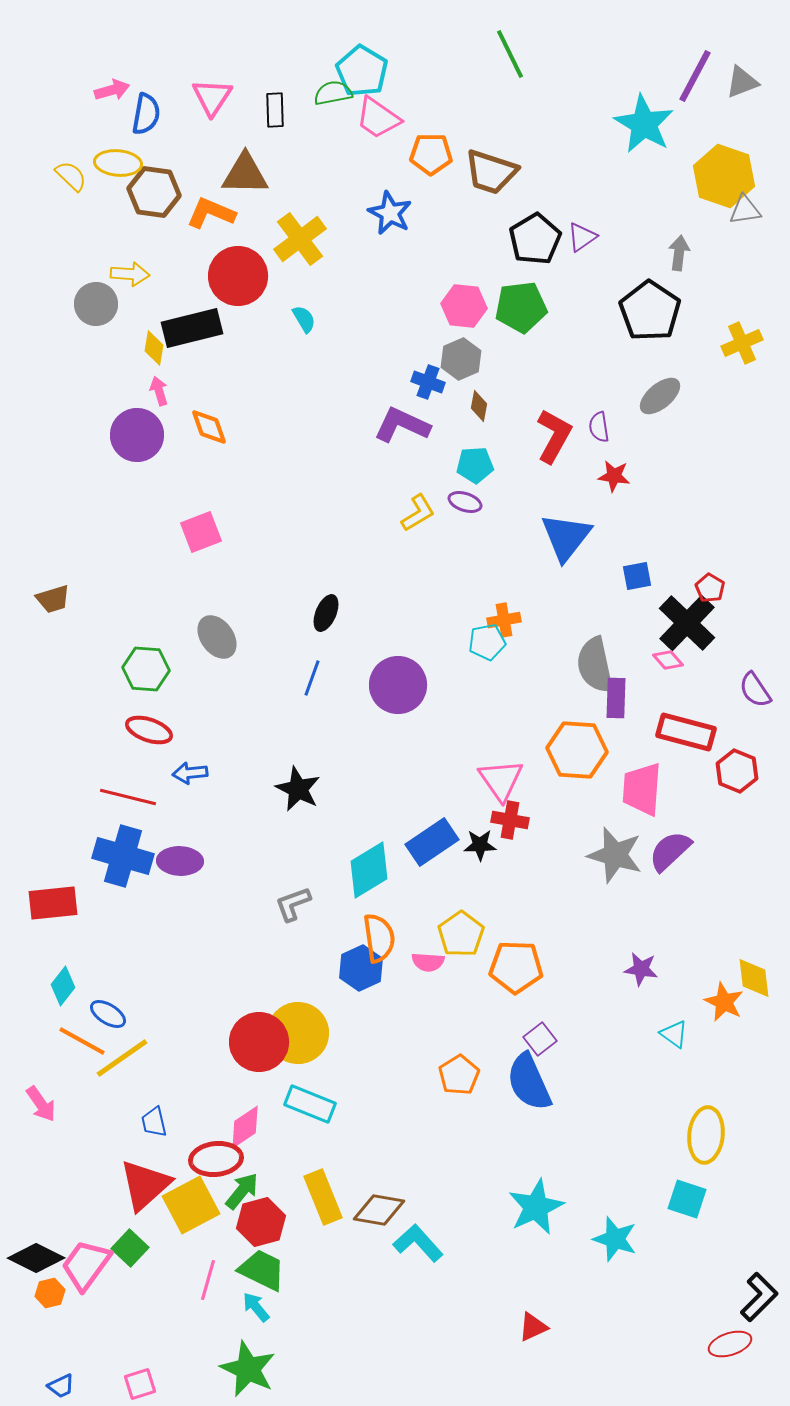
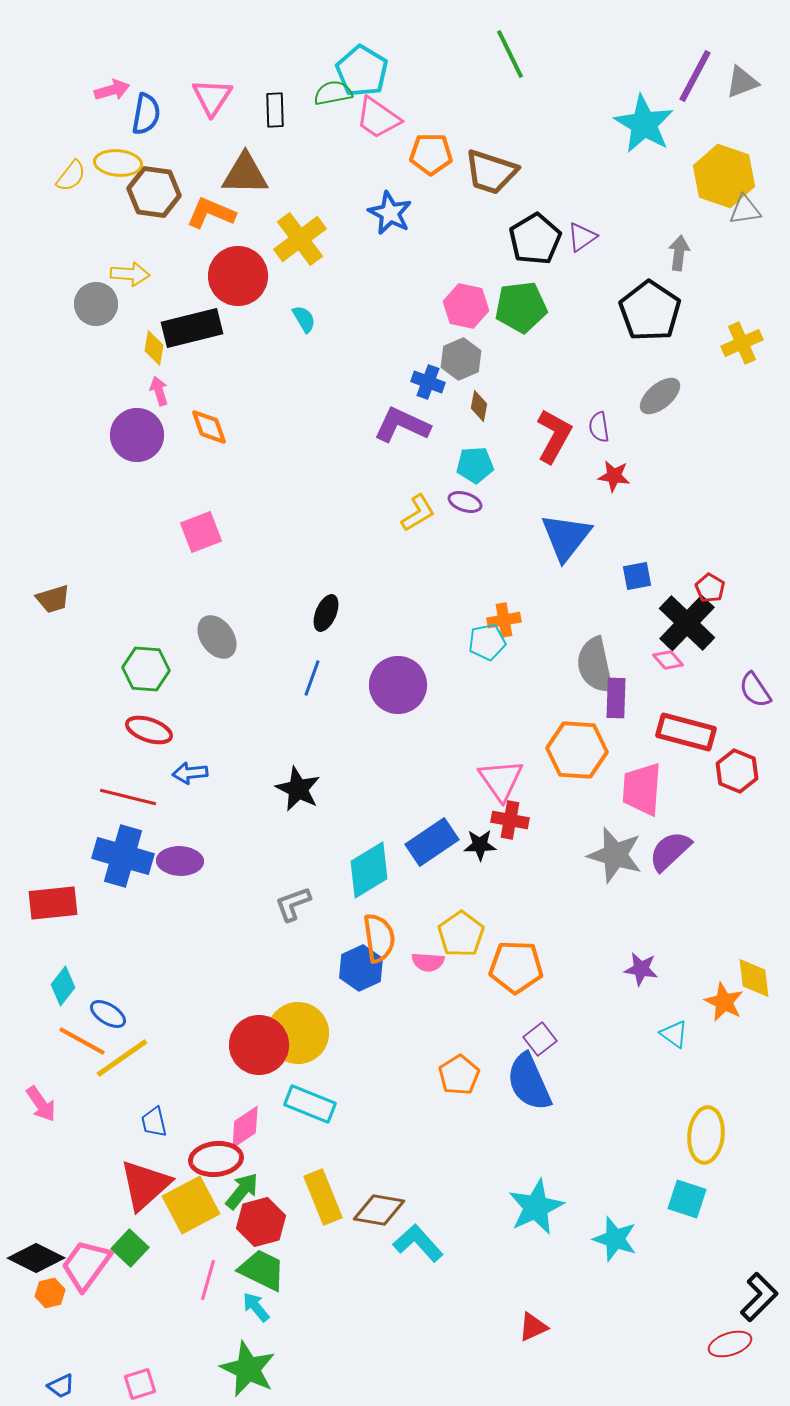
yellow semicircle at (71, 176): rotated 84 degrees clockwise
pink hexagon at (464, 306): moved 2 px right; rotated 6 degrees clockwise
red circle at (259, 1042): moved 3 px down
